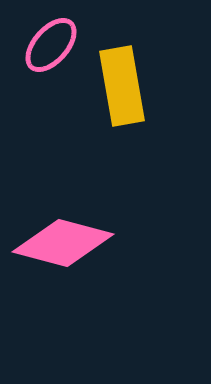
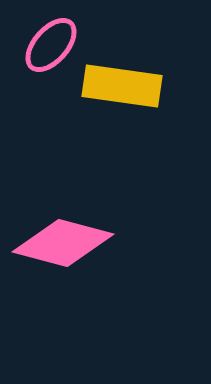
yellow rectangle: rotated 72 degrees counterclockwise
